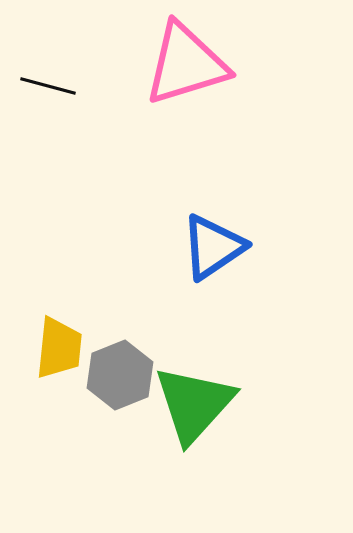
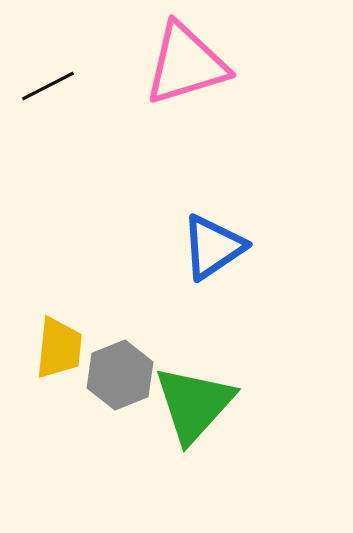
black line: rotated 42 degrees counterclockwise
